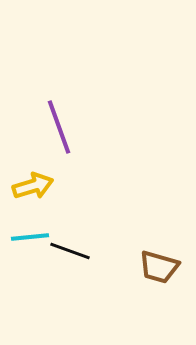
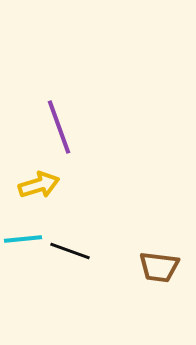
yellow arrow: moved 6 px right, 1 px up
cyan line: moved 7 px left, 2 px down
brown trapezoid: rotated 9 degrees counterclockwise
